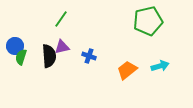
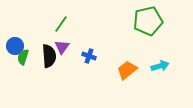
green line: moved 5 px down
purple triangle: rotated 42 degrees counterclockwise
green semicircle: moved 2 px right
